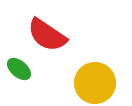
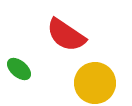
red semicircle: moved 19 px right
